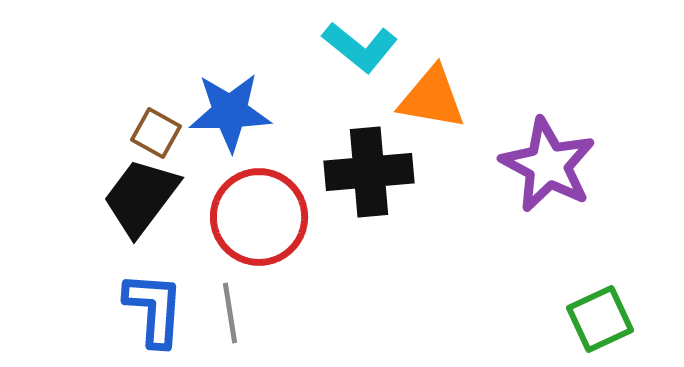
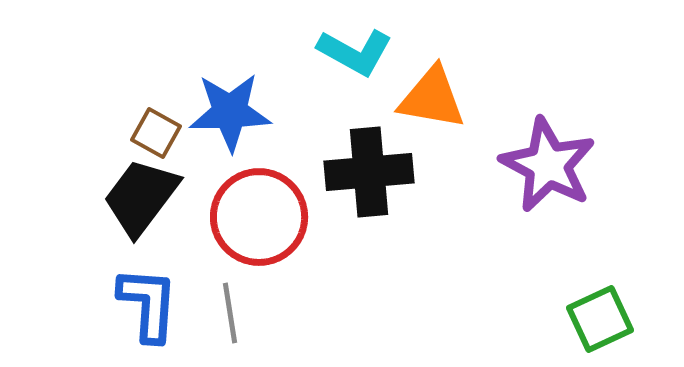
cyan L-shape: moved 5 px left, 5 px down; rotated 10 degrees counterclockwise
blue L-shape: moved 6 px left, 5 px up
